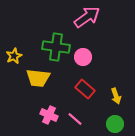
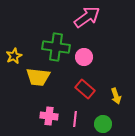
pink circle: moved 1 px right
yellow trapezoid: moved 1 px up
pink cross: moved 1 px down; rotated 18 degrees counterclockwise
pink line: rotated 56 degrees clockwise
green circle: moved 12 px left
